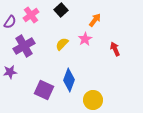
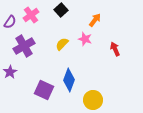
pink star: rotated 24 degrees counterclockwise
purple star: rotated 24 degrees counterclockwise
